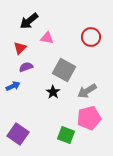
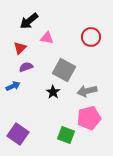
gray arrow: rotated 18 degrees clockwise
